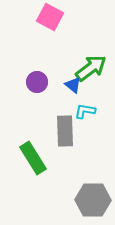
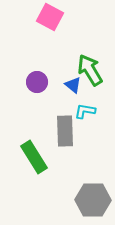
green arrow: moved 1 px left, 2 px down; rotated 84 degrees counterclockwise
green rectangle: moved 1 px right, 1 px up
